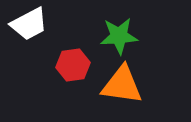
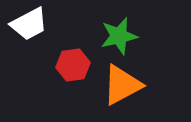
green star: rotated 9 degrees counterclockwise
orange triangle: rotated 36 degrees counterclockwise
